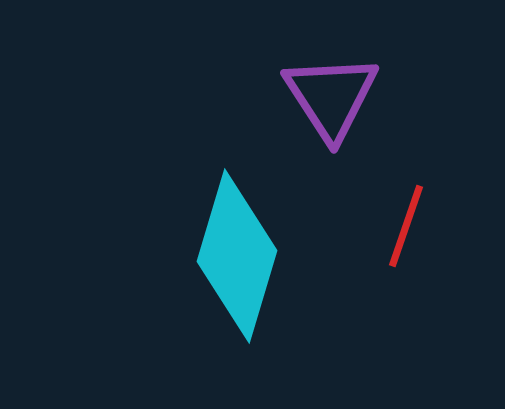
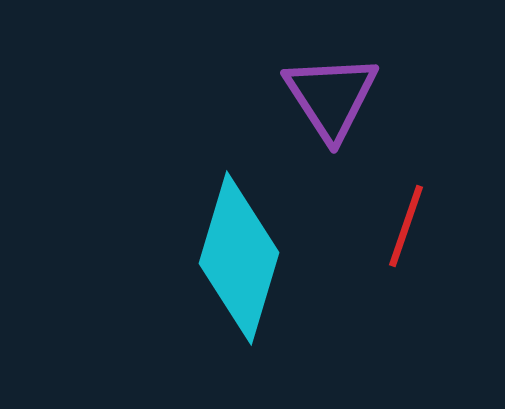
cyan diamond: moved 2 px right, 2 px down
